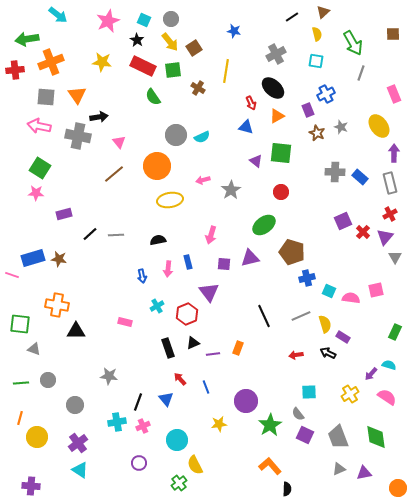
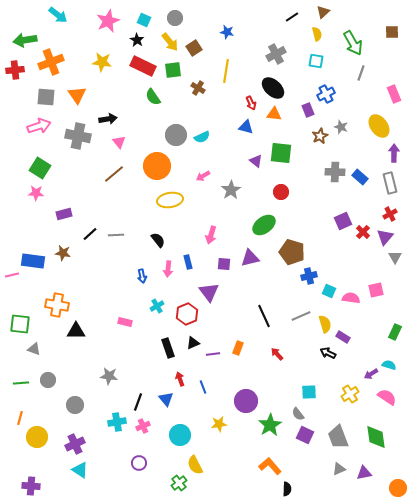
gray circle at (171, 19): moved 4 px right, 1 px up
blue star at (234, 31): moved 7 px left, 1 px down
brown square at (393, 34): moved 1 px left, 2 px up
green arrow at (27, 39): moved 2 px left, 1 px down
orange triangle at (277, 116): moved 3 px left, 2 px up; rotated 35 degrees clockwise
black arrow at (99, 117): moved 9 px right, 2 px down
pink arrow at (39, 126): rotated 150 degrees clockwise
brown star at (317, 133): moved 3 px right, 3 px down; rotated 21 degrees clockwise
pink arrow at (203, 180): moved 4 px up; rotated 16 degrees counterclockwise
black semicircle at (158, 240): rotated 63 degrees clockwise
blue rectangle at (33, 258): moved 3 px down; rotated 25 degrees clockwise
brown star at (59, 259): moved 4 px right, 6 px up
pink line at (12, 275): rotated 32 degrees counterclockwise
blue cross at (307, 278): moved 2 px right, 2 px up
red arrow at (296, 355): moved 19 px left, 1 px up; rotated 56 degrees clockwise
purple arrow at (371, 374): rotated 16 degrees clockwise
red arrow at (180, 379): rotated 24 degrees clockwise
blue line at (206, 387): moved 3 px left
cyan circle at (177, 440): moved 3 px right, 5 px up
purple cross at (78, 443): moved 3 px left, 1 px down; rotated 12 degrees clockwise
